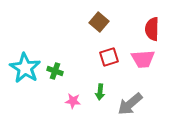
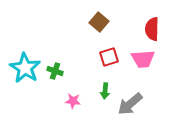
green arrow: moved 5 px right, 1 px up
